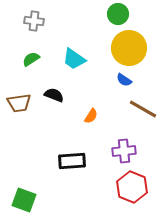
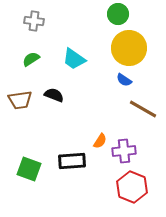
brown trapezoid: moved 1 px right, 3 px up
orange semicircle: moved 9 px right, 25 px down
green square: moved 5 px right, 31 px up
